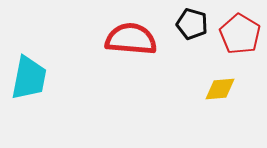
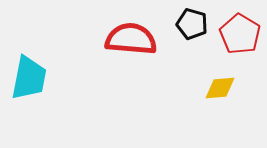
yellow diamond: moved 1 px up
